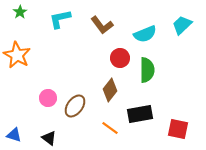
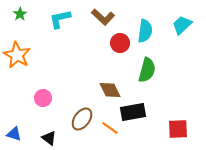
green star: moved 2 px down
brown L-shape: moved 1 px right, 8 px up; rotated 10 degrees counterclockwise
cyan semicircle: moved 3 px up; rotated 60 degrees counterclockwise
red circle: moved 15 px up
green semicircle: rotated 15 degrees clockwise
brown diamond: rotated 65 degrees counterclockwise
pink circle: moved 5 px left
brown ellipse: moved 7 px right, 13 px down
black rectangle: moved 7 px left, 2 px up
red square: rotated 15 degrees counterclockwise
blue triangle: moved 1 px up
